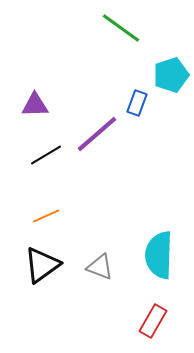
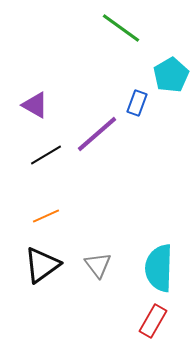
cyan pentagon: rotated 12 degrees counterclockwise
purple triangle: rotated 32 degrees clockwise
cyan semicircle: moved 13 px down
gray triangle: moved 2 px left, 2 px up; rotated 32 degrees clockwise
